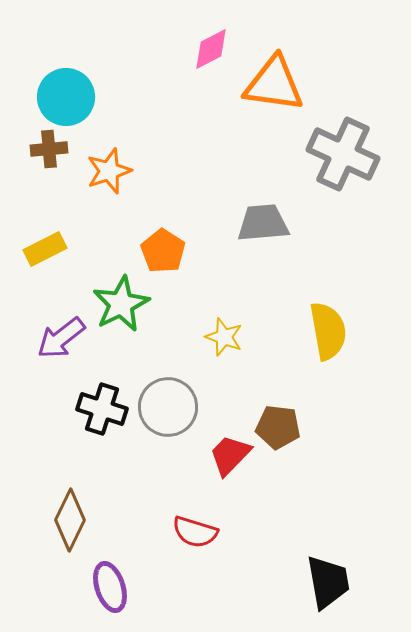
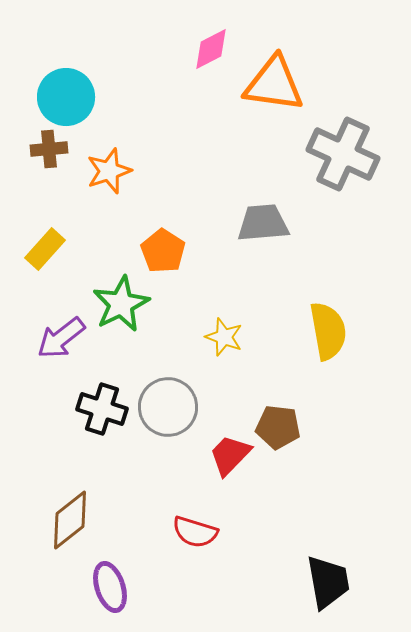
yellow rectangle: rotated 21 degrees counterclockwise
brown diamond: rotated 26 degrees clockwise
